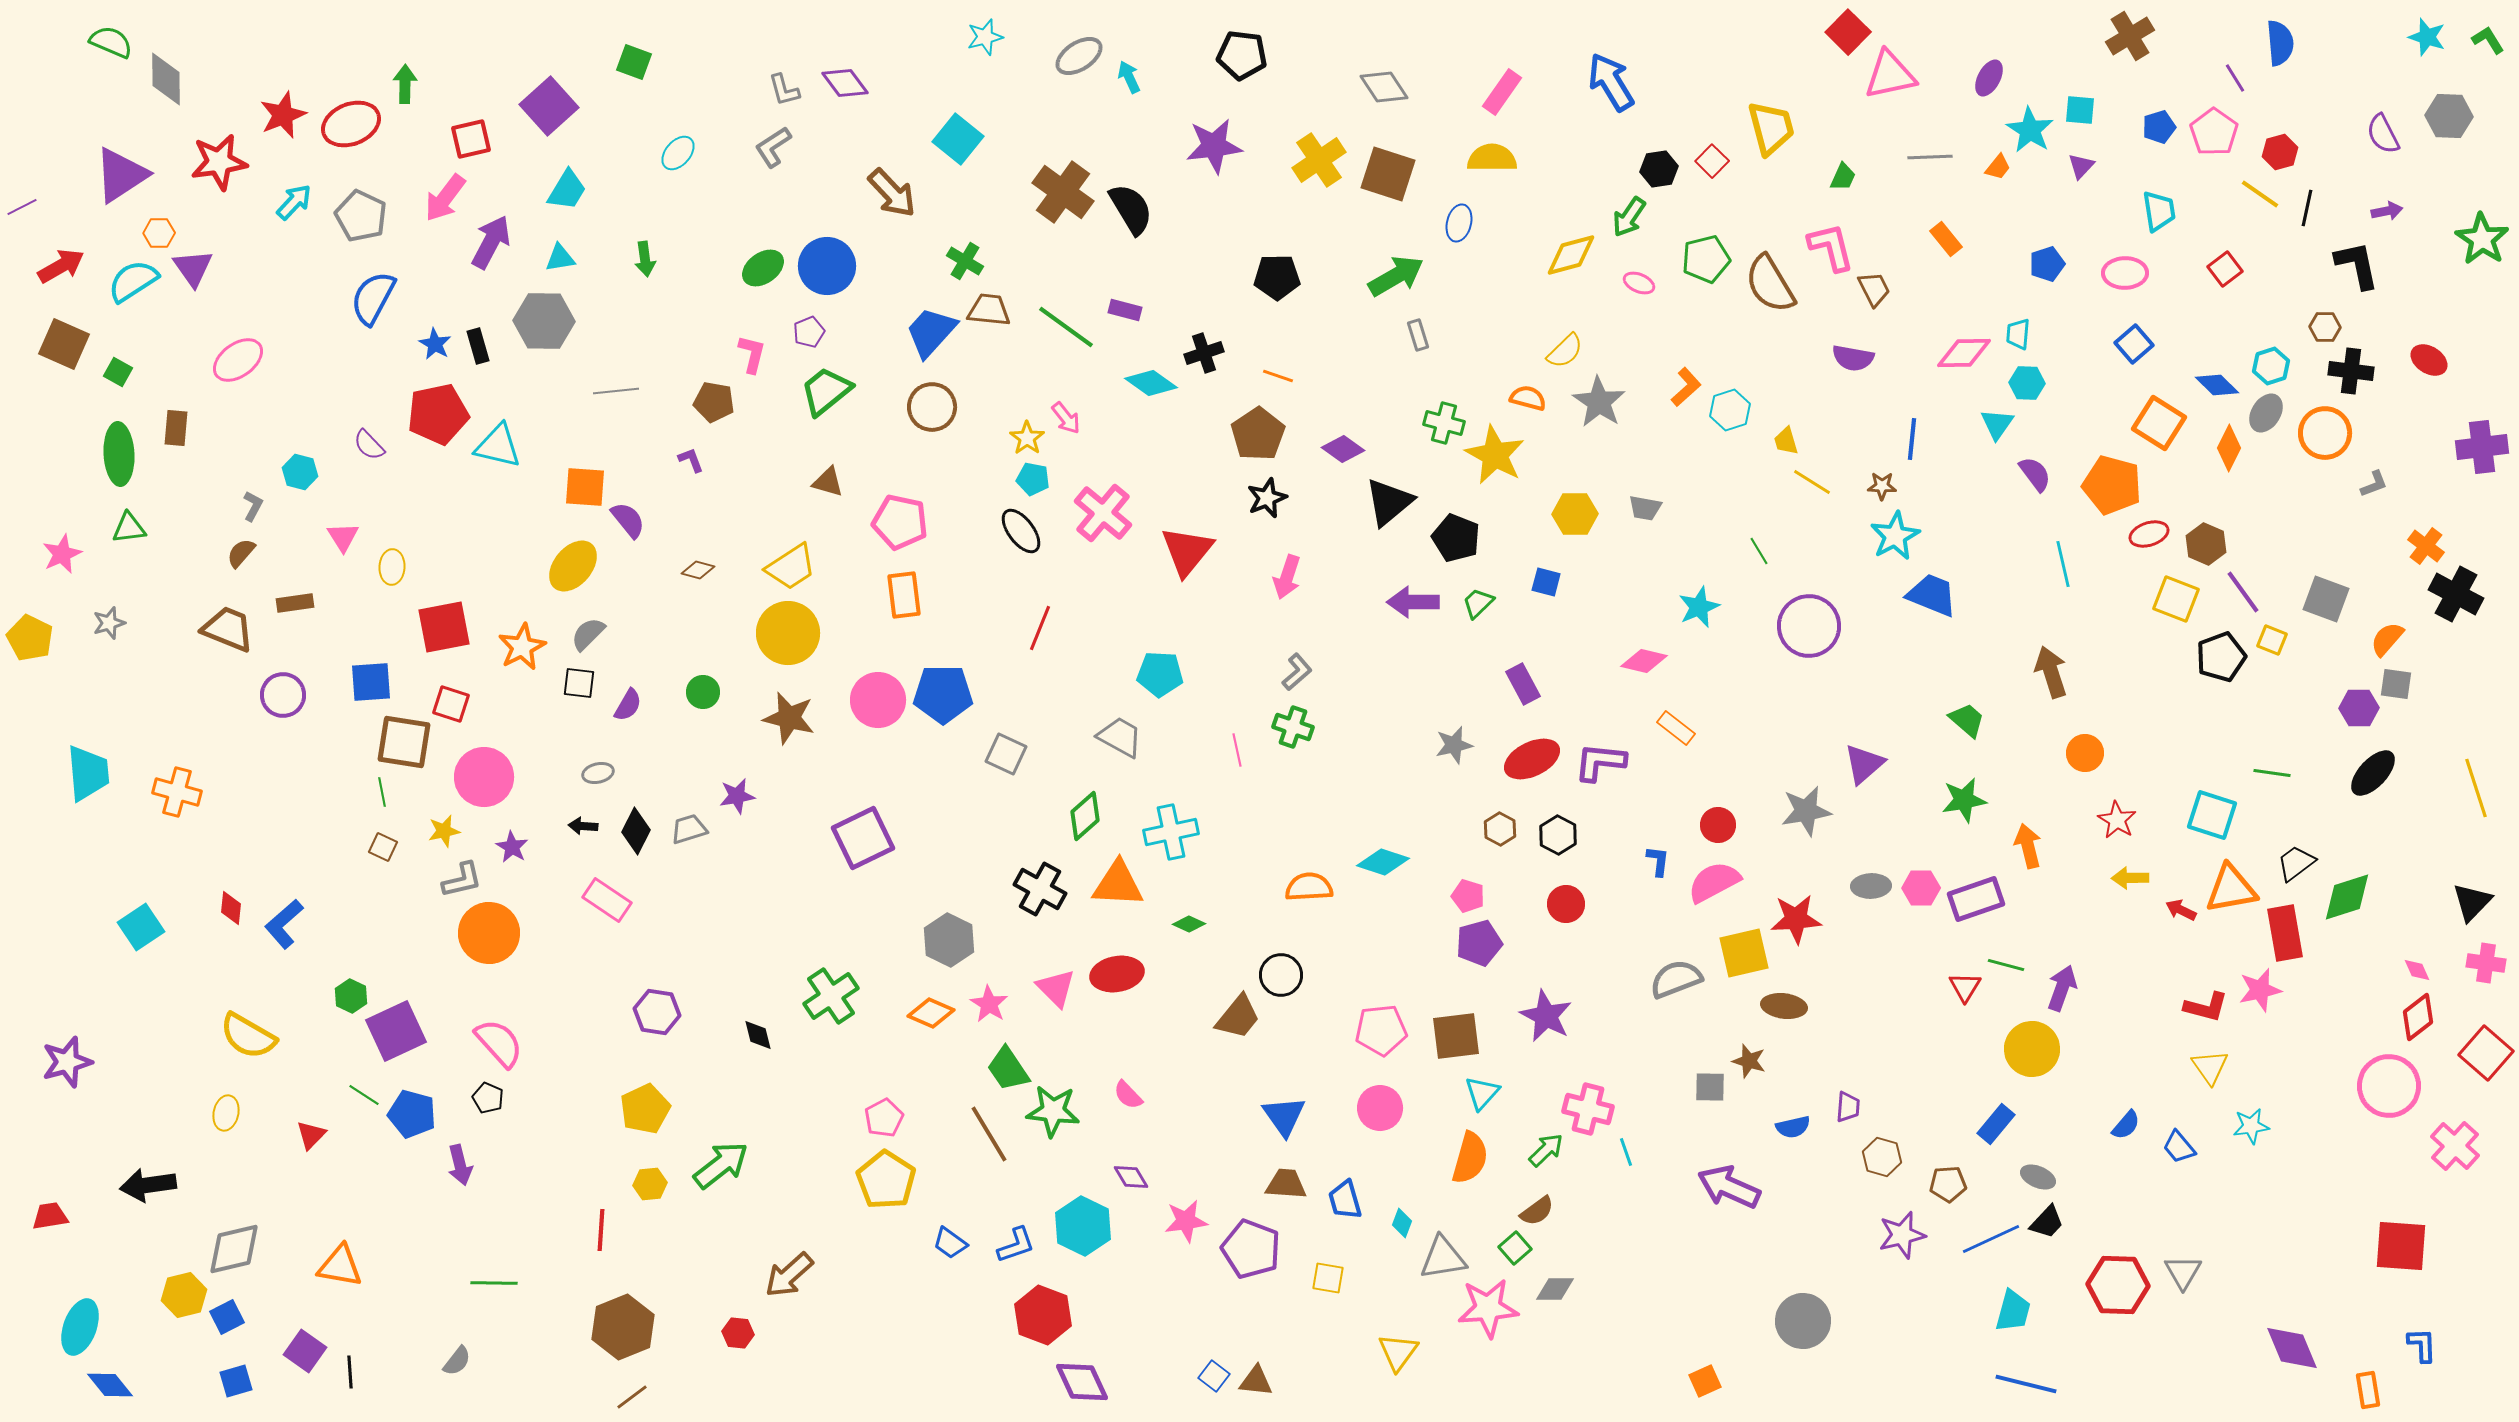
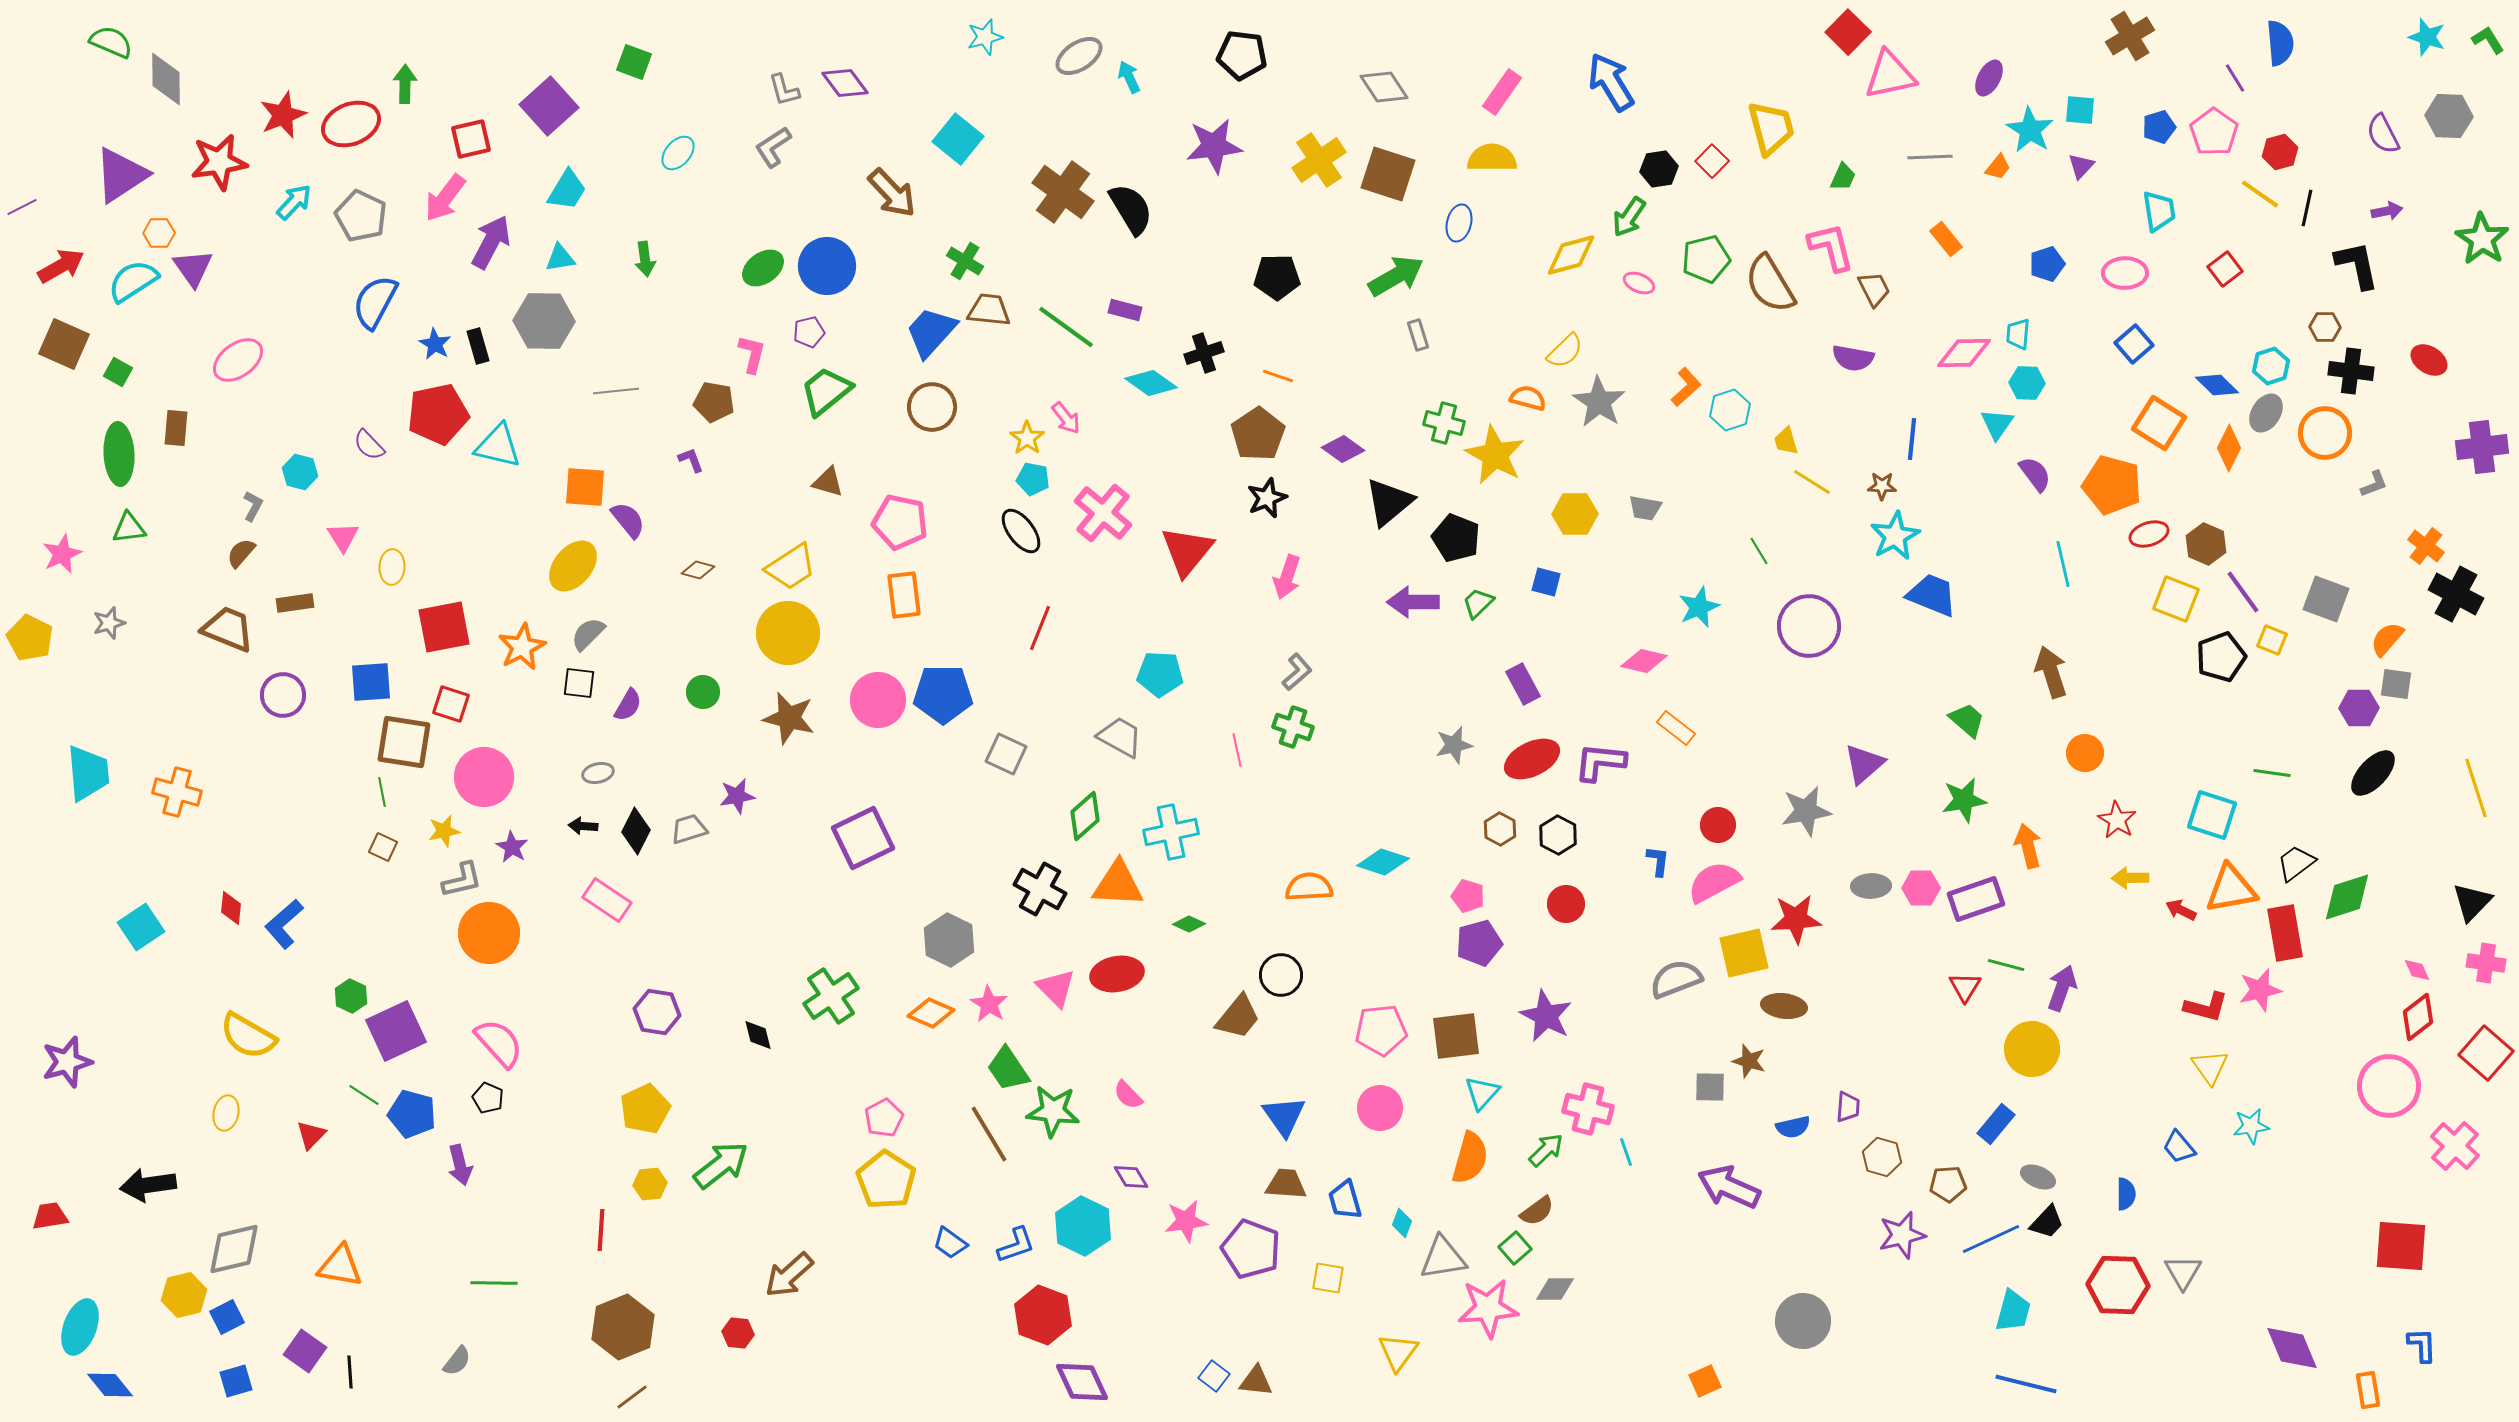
blue semicircle at (373, 298): moved 2 px right, 4 px down
purple pentagon at (809, 332): rotated 8 degrees clockwise
blue semicircle at (2126, 1125): moved 69 px down; rotated 40 degrees counterclockwise
